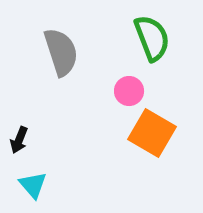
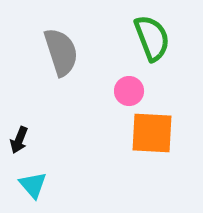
orange square: rotated 27 degrees counterclockwise
